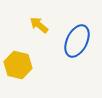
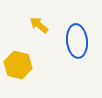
blue ellipse: rotated 32 degrees counterclockwise
